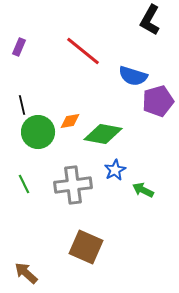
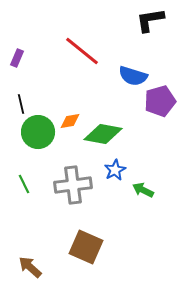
black L-shape: rotated 52 degrees clockwise
purple rectangle: moved 2 px left, 11 px down
red line: moved 1 px left
purple pentagon: moved 2 px right
black line: moved 1 px left, 1 px up
brown arrow: moved 4 px right, 6 px up
